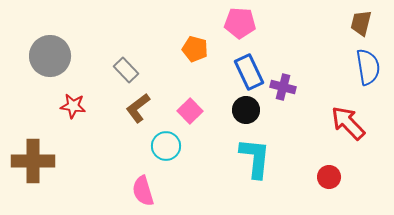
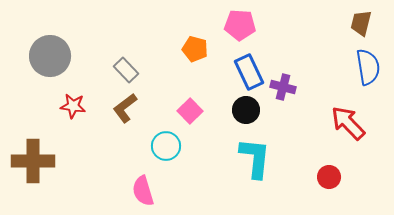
pink pentagon: moved 2 px down
brown L-shape: moved 13 px left
